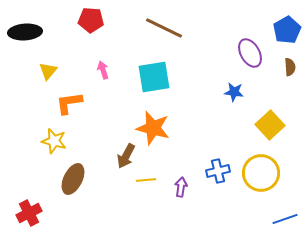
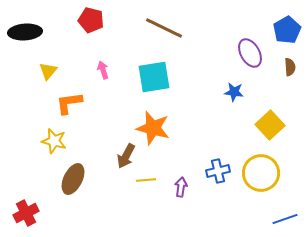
red pentagon: rotated 10 degrees clockwise
red cross: moved 3 px left
